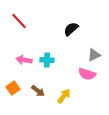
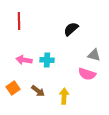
red line: rotated 42 degrees clockwise
gray triangle: rotated 40 degrees clockwise
yellow arrow: rotated 35 degrees counterclockwise
